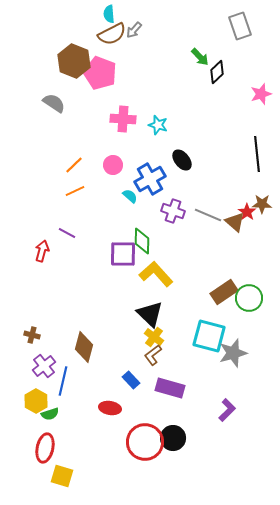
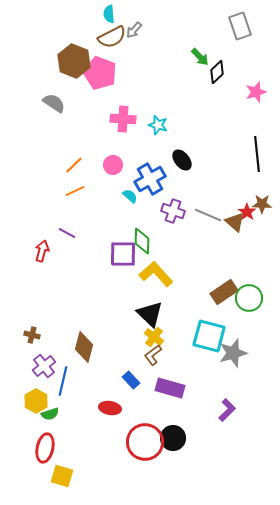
brown semicircle at (112, 34): moved 3 px down
pink star at (261, 94): moved 5 px left, 2 px up
